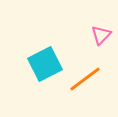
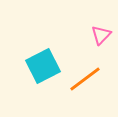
cyan square: moved 2 px left, 2 px down
